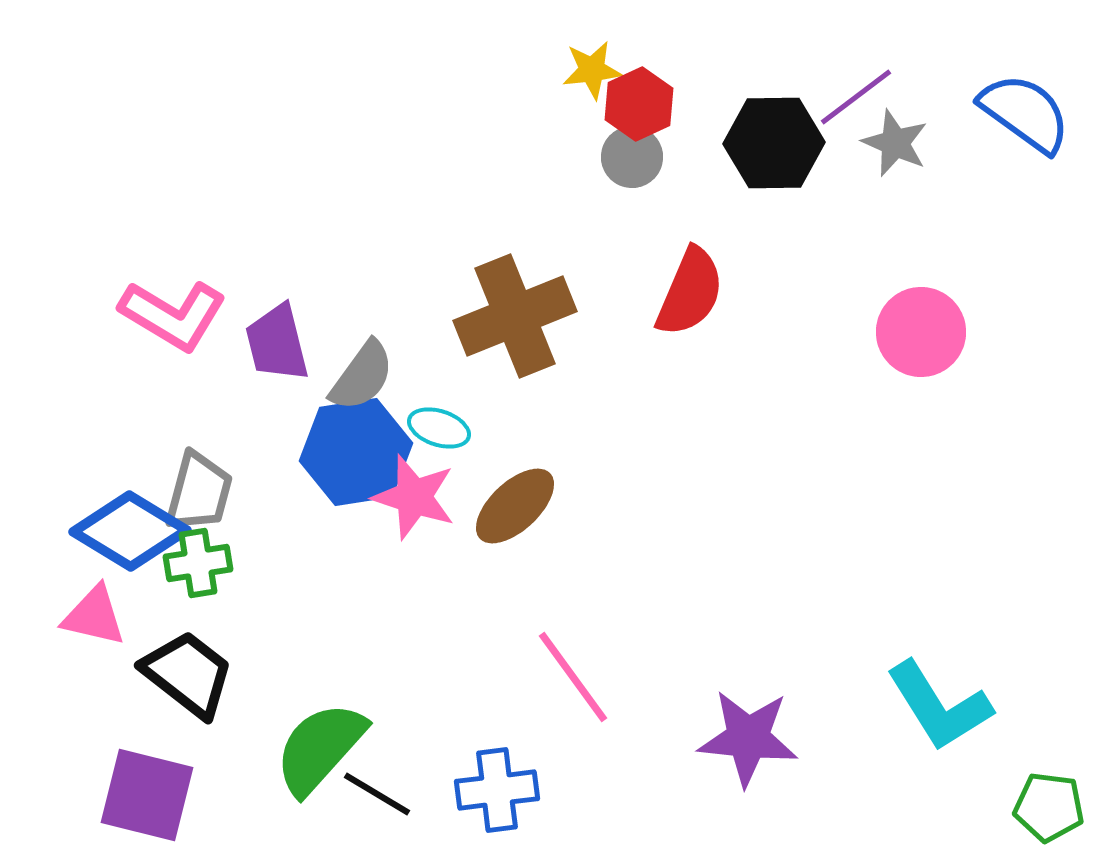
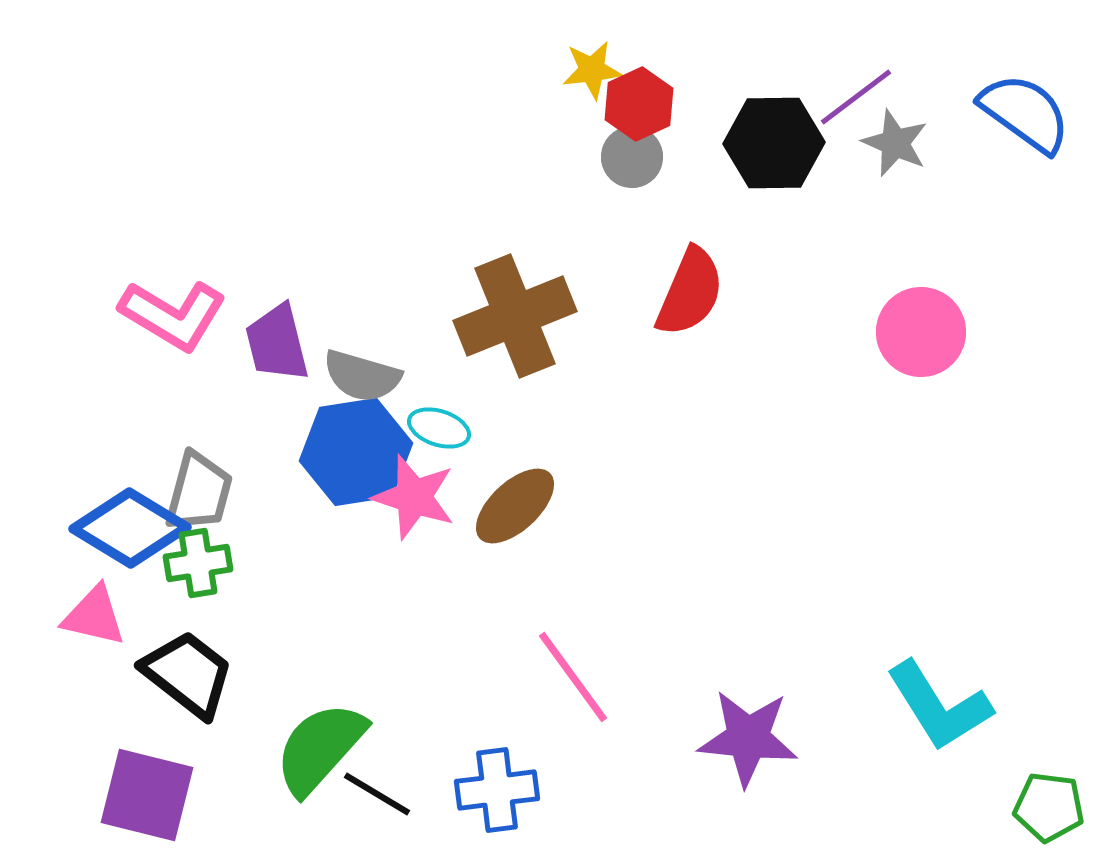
gray semicircle: rotated 70 degrees clockwise
blue diamond: moved 3 px up
